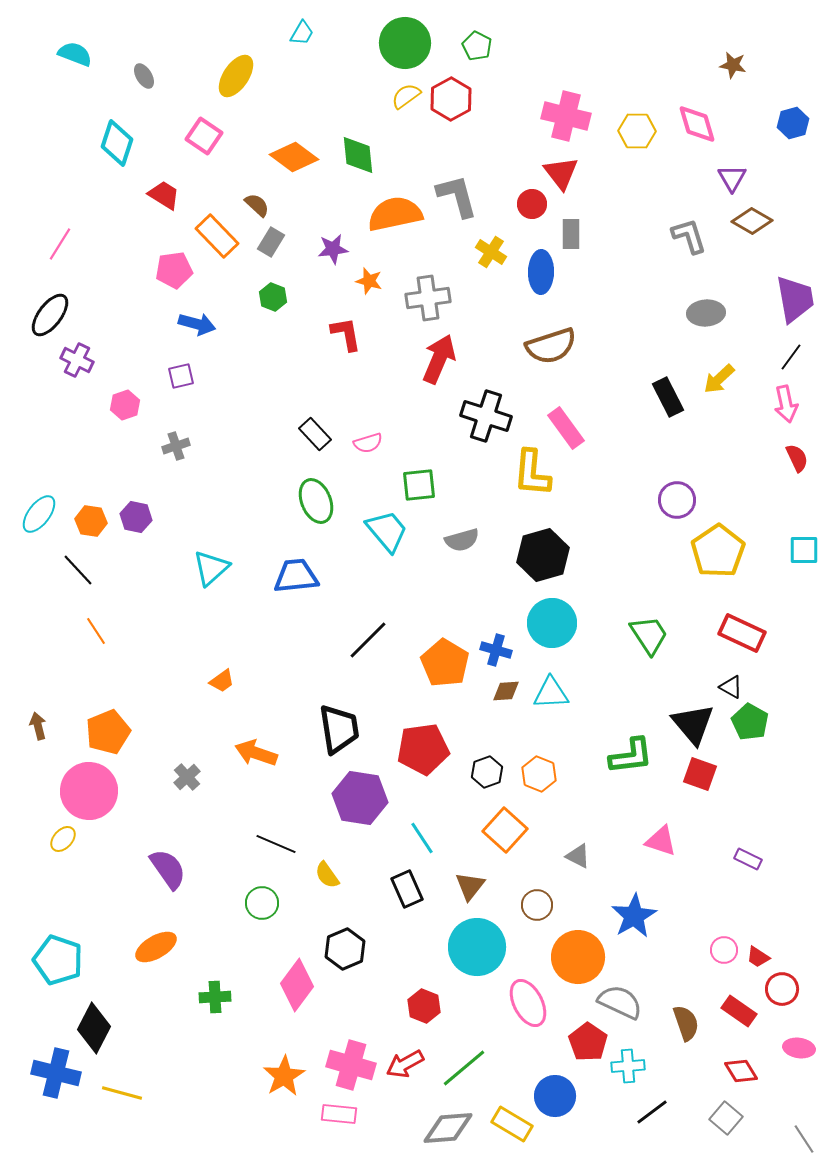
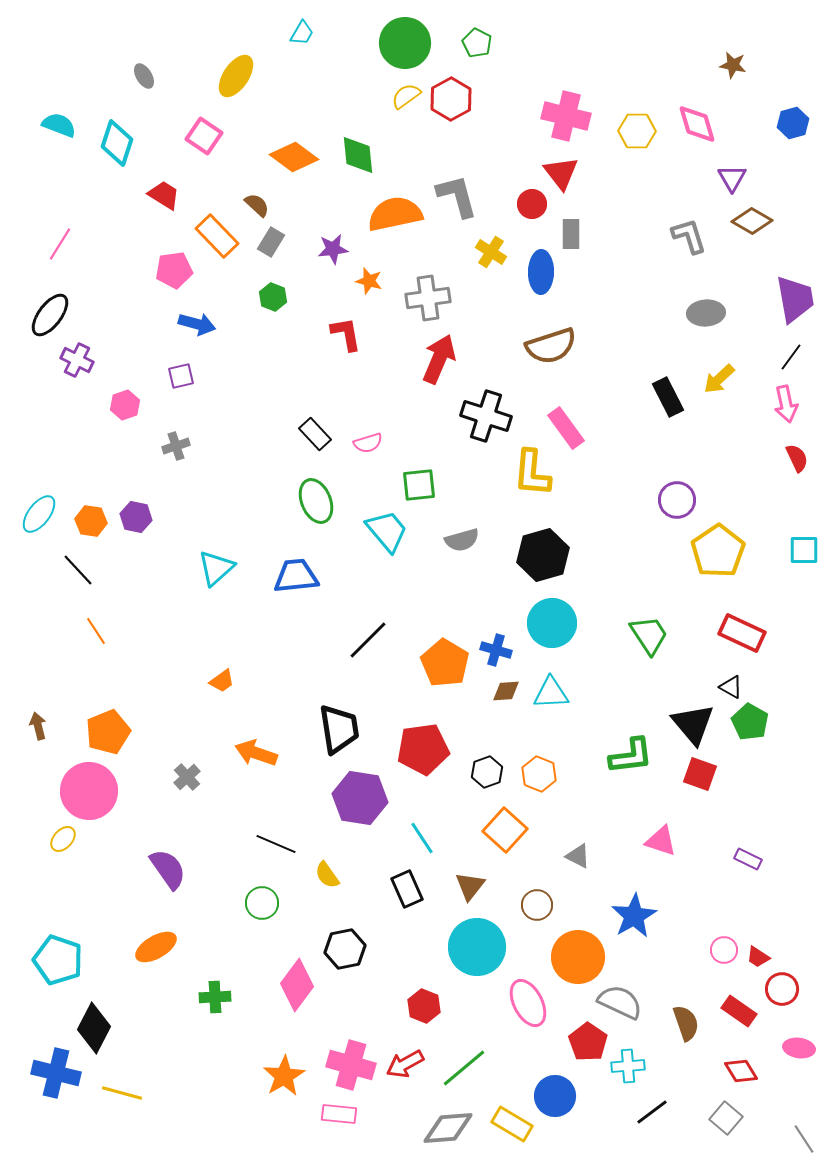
green pentagon at (477, 46): moved 3 px up
cyan semicircle at (75, 54): moved 16 px left, 71 px down
cyan triangle at (211, 568): moved 5 px right
black hexagon at (345, 949): rotated 12 degrees clockwise
